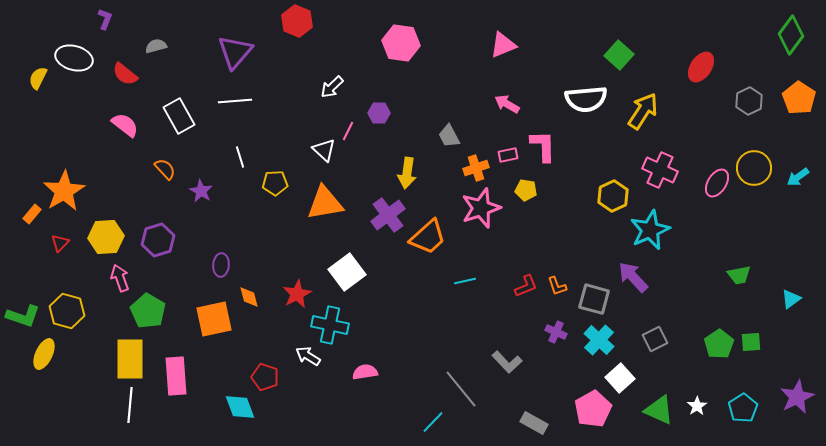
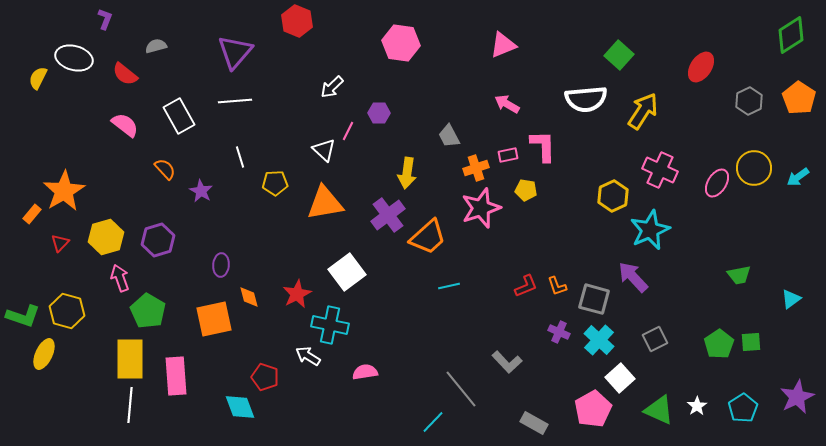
green diamond at (791, 35): rotated 21 degrees clockwise
yellow hexagon at (106, 237): rotated 12 degrees counterclockwise
cyan line at (465, 281): moved 16 px left, 5 px down
purple cross at (556, 332): moved 3 px right
